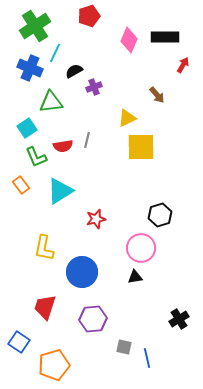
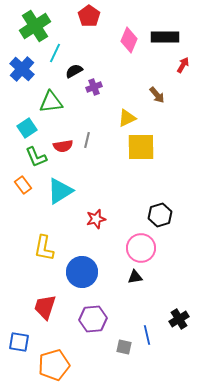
red pentagon: rotated 20 degrees counterclockwise
blue cross: moved 8 px left, 1 px down; rotated 20 degrees clockwise
orange rectangle: moved 2 px right
blue square: rotated 25 degrees counterclockwise
blue line: moved 23 px up
